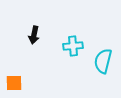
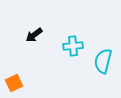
black arrow: rotated 42 degrees clockwise
orange square: rotated 24 degrees counterclockwise
